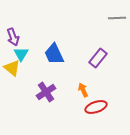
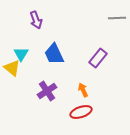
purple arrow: moved 23 px right, 17 px up
purple cross: moved 1 px right, 1 px up
red ellipse: moved 15 px left, 5 px down
